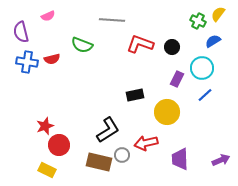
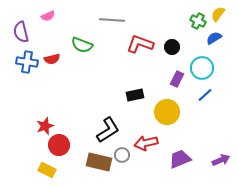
blue semicircle: moved 1 px right, 3 px up
purple trapezoid: rotated 70 degrees clockwise
